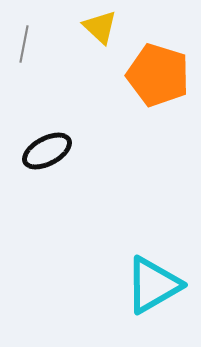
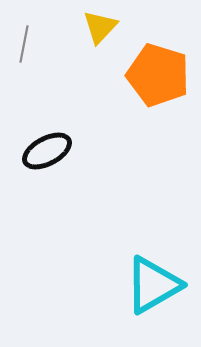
yellow triangle: rotated 30 degrees clockwise
